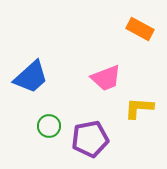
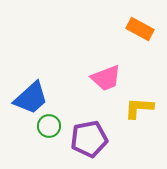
blue trapezoid: moved 21 px down
purple pentagon: moved 1 px left
